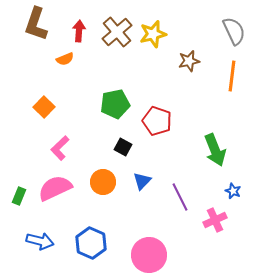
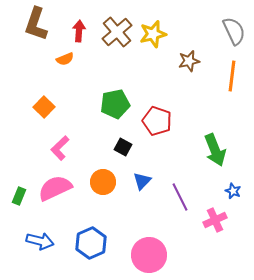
blue hexagon: rotated 12 degrees clockwise
